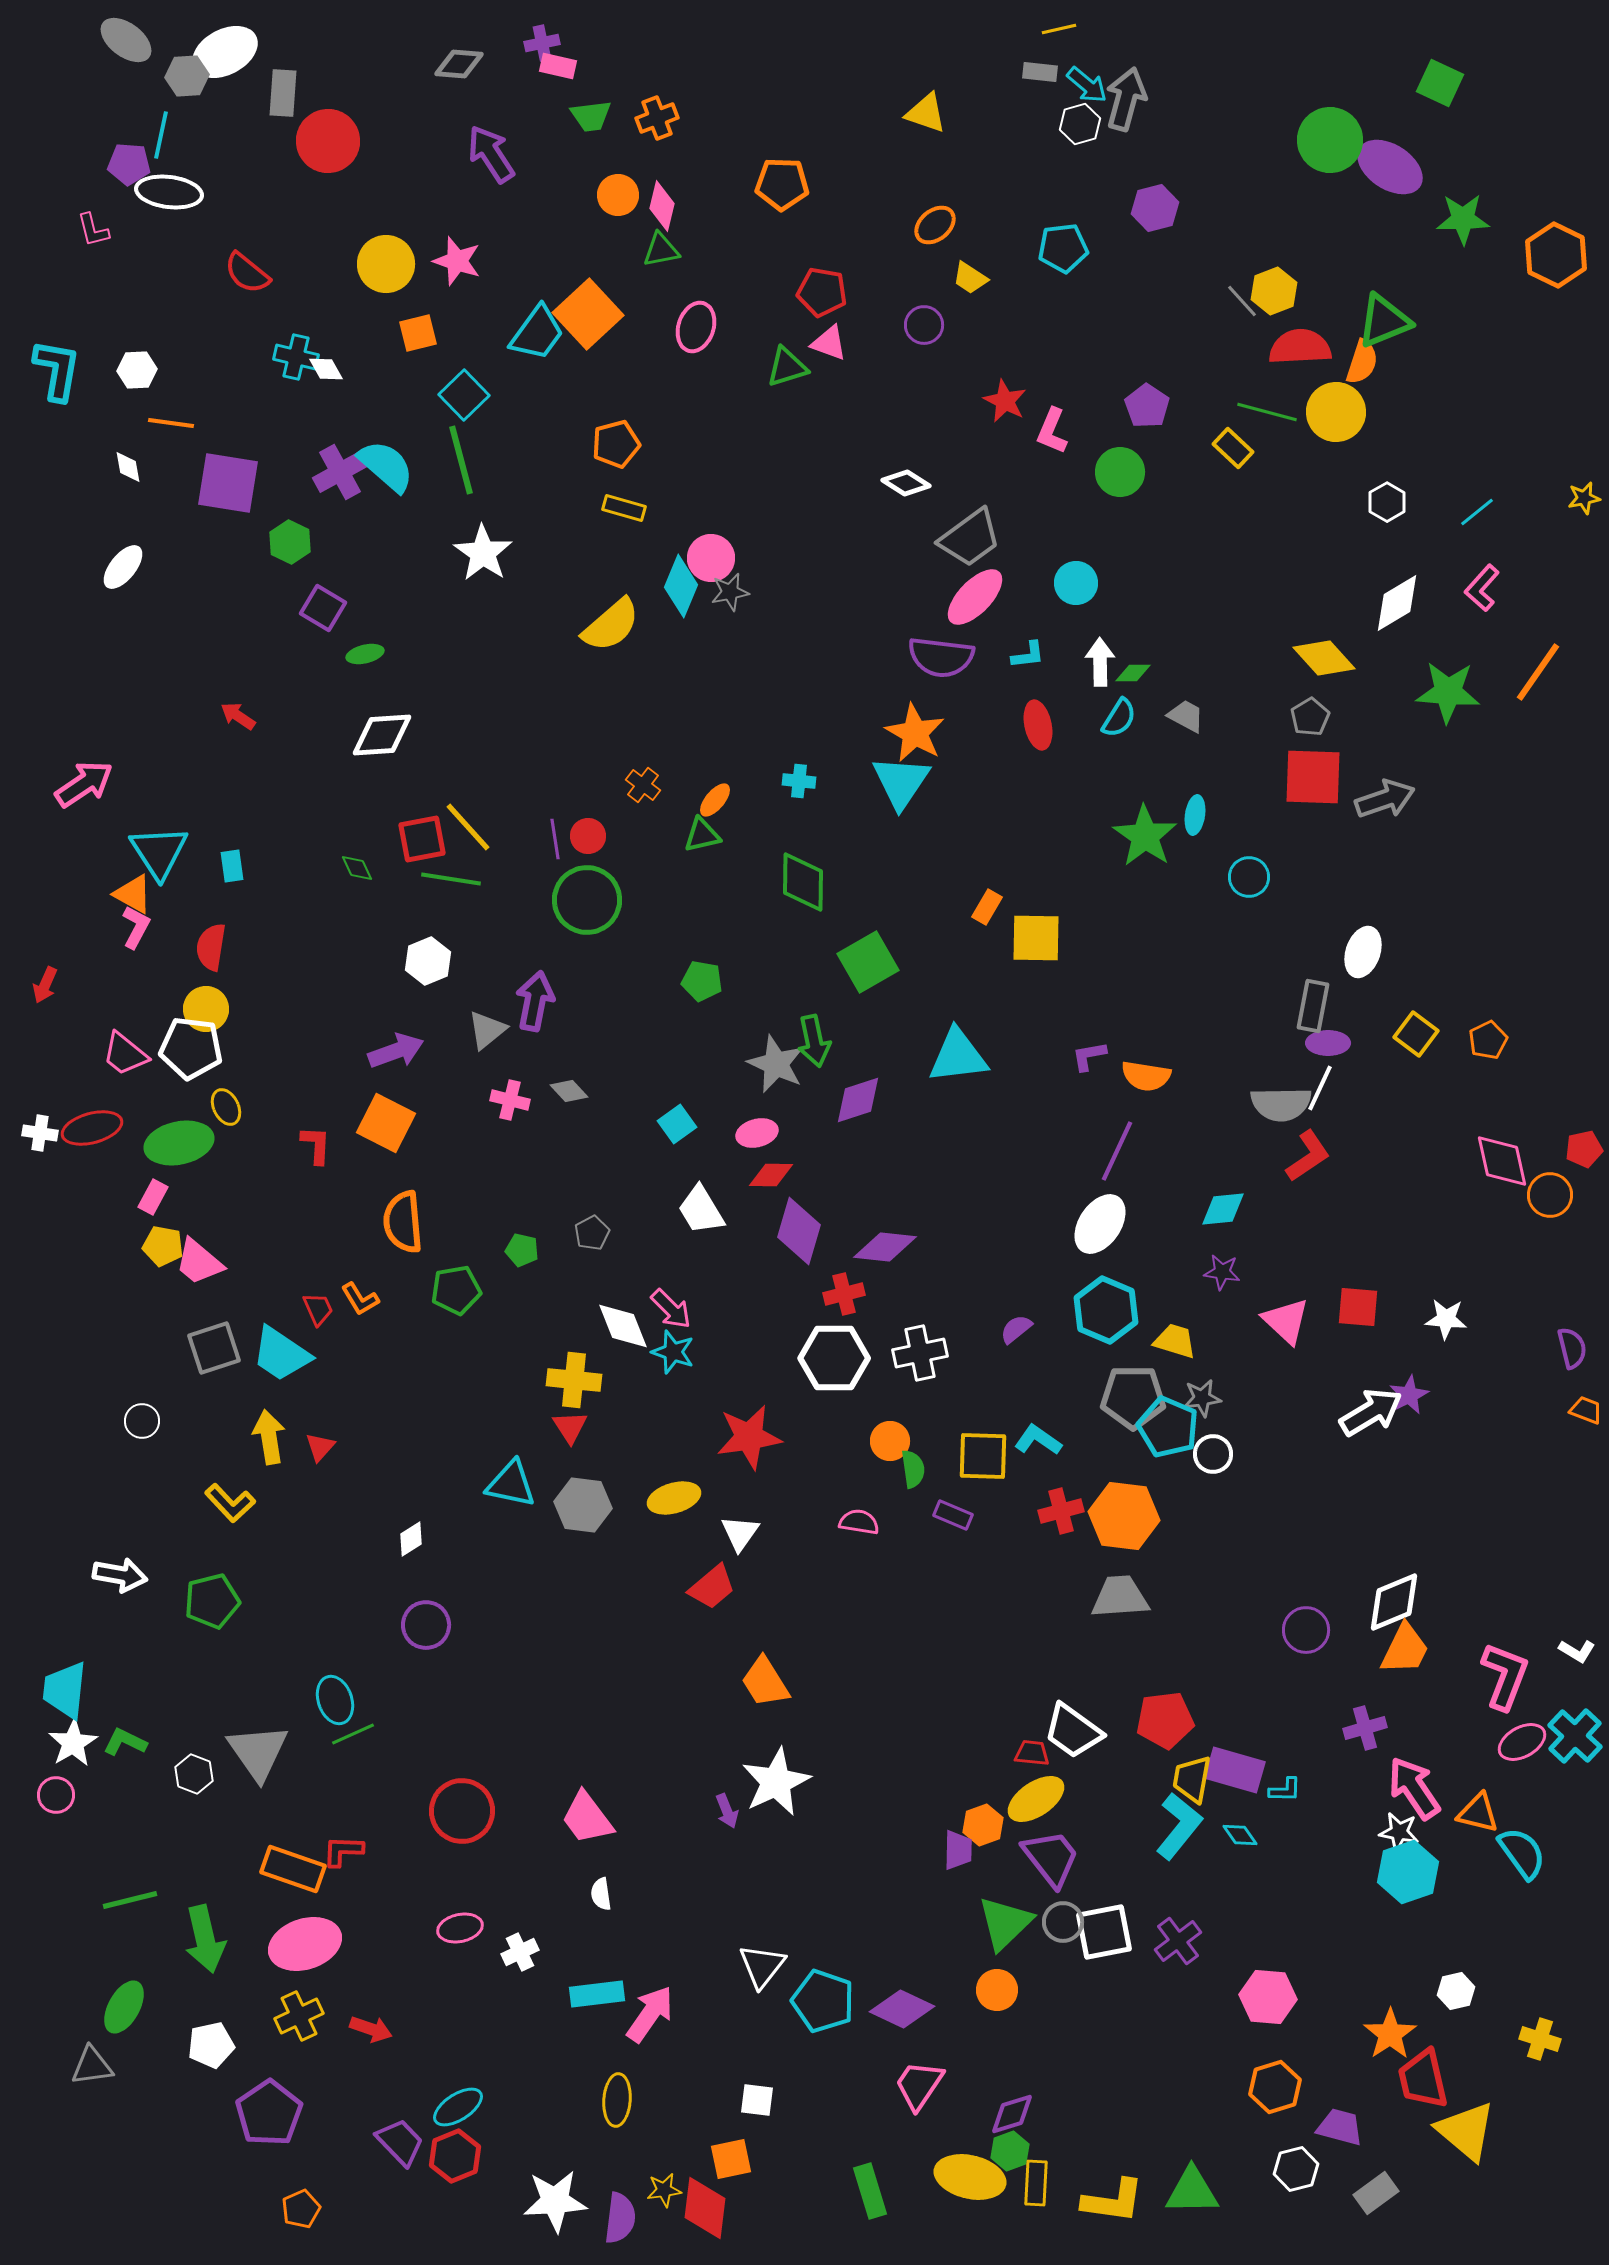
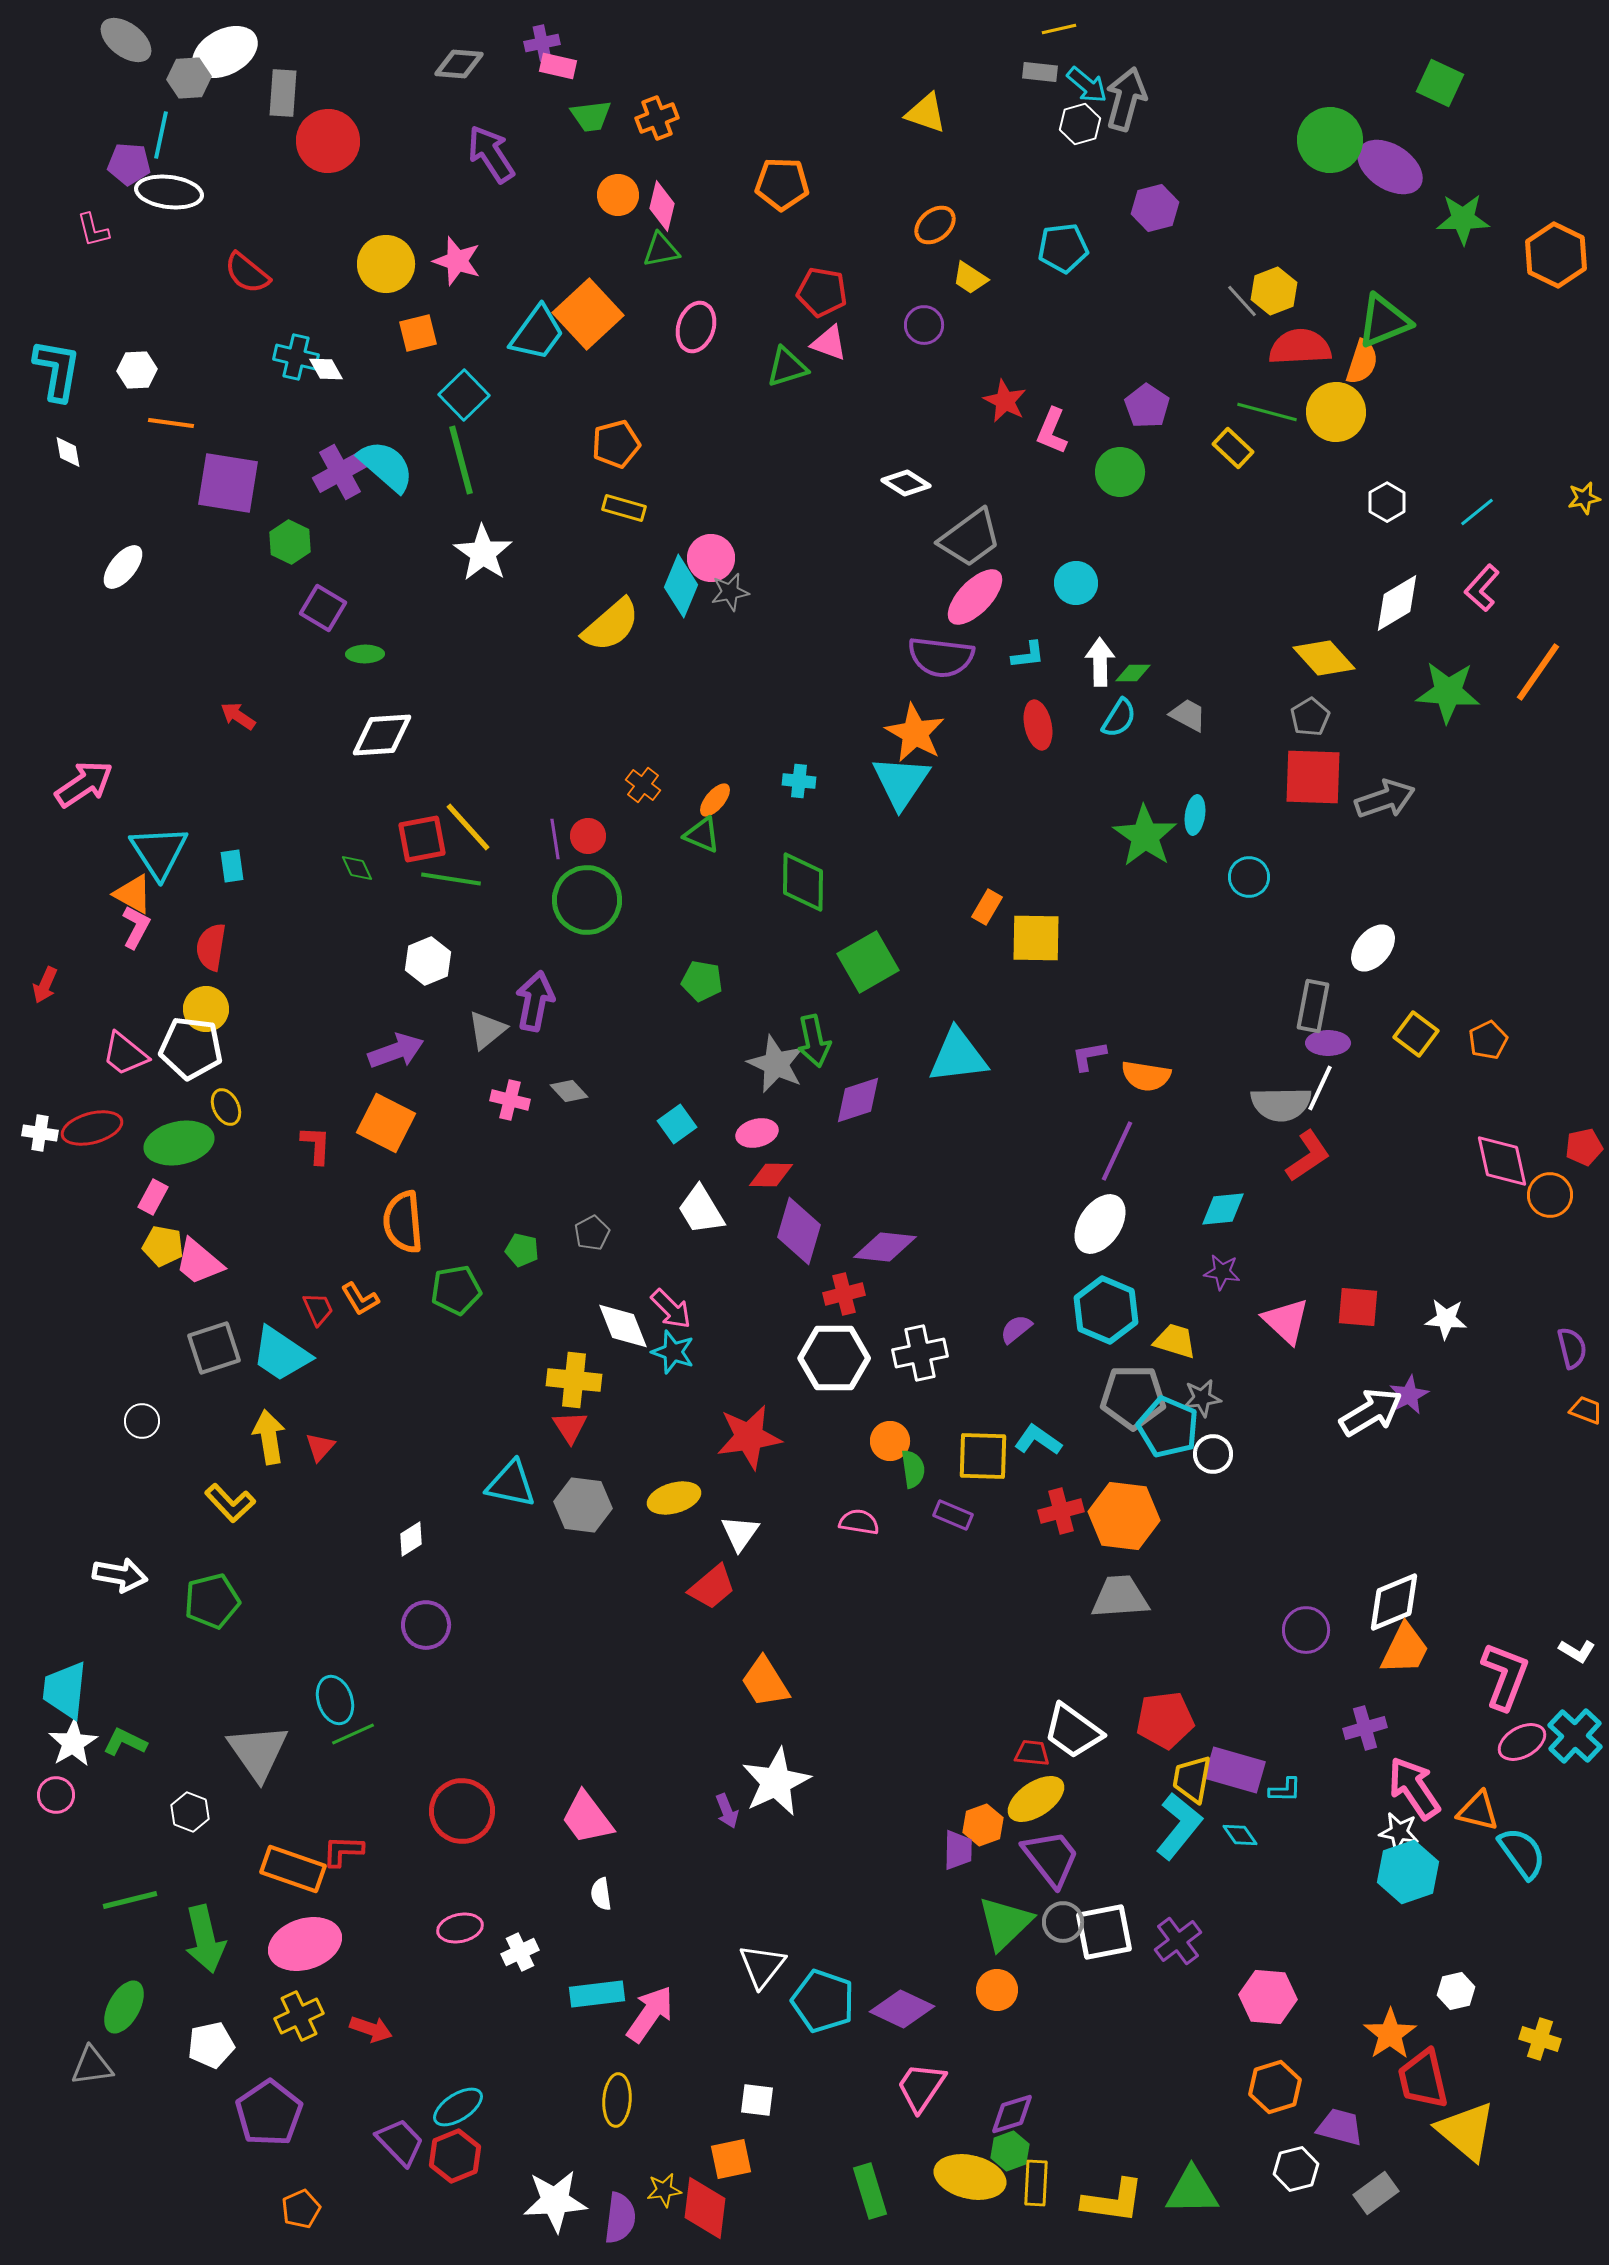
gray hexagon at (187, 76): moved 2 px right, 2 px down
white diamond at (128, 467): moved 60 px left, 15 px up
green ellipse at (365, 654): rotated 12 degrees clockwise
gray trapezoid at (1186, 716): moved 2 px right, 1 px up
green triangle at (702, 835): rotated 36 degrees clockwise
white ellipse at (1363, 952): moved 10 px right, 4 px up; rotated 21 degrees clockwise
red pentagon at (1584, 1149): moved 2 px up
white hexagon at (194, 1774): moved 4 px left, 38 px down
orange triangle at (1478, 1813): moved 2 px up
pink trapezoid at (919, 2085): moved 2 px right, 2 px down
